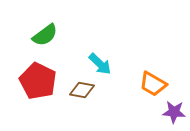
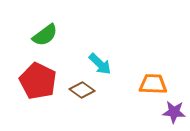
orange trapezoid: rotated 152 degrees clockwise
brown diamond: rotated 25 degrees clockwise
